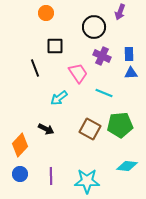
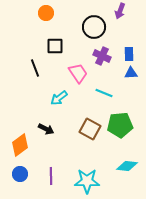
purple arrow: moved 1 px up
orange diamond: rotated 10 degrees clockwise
